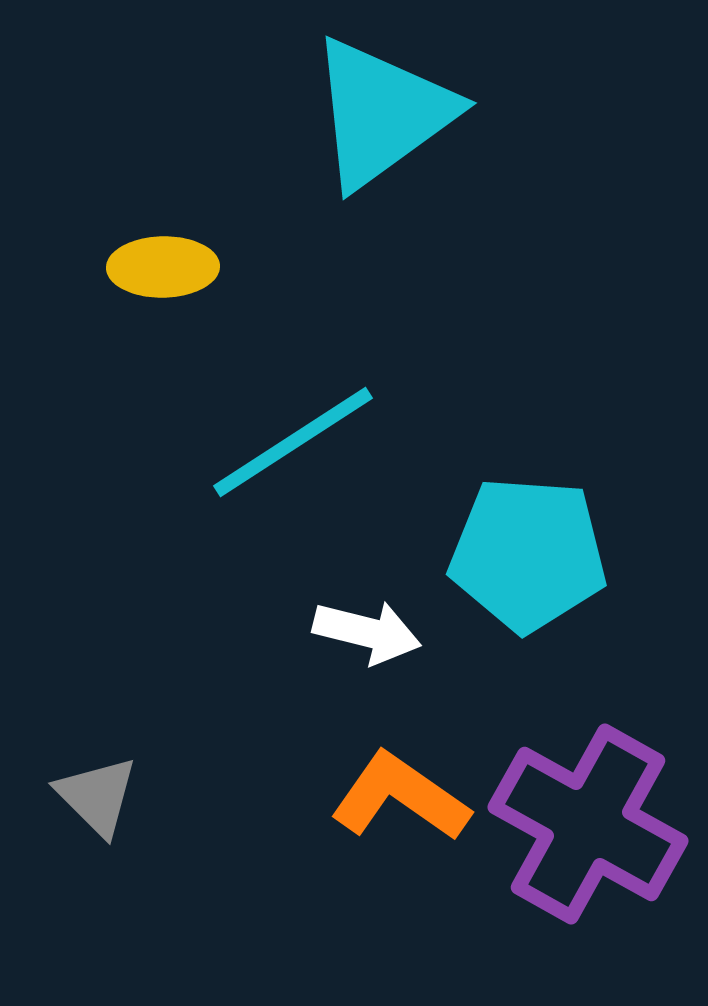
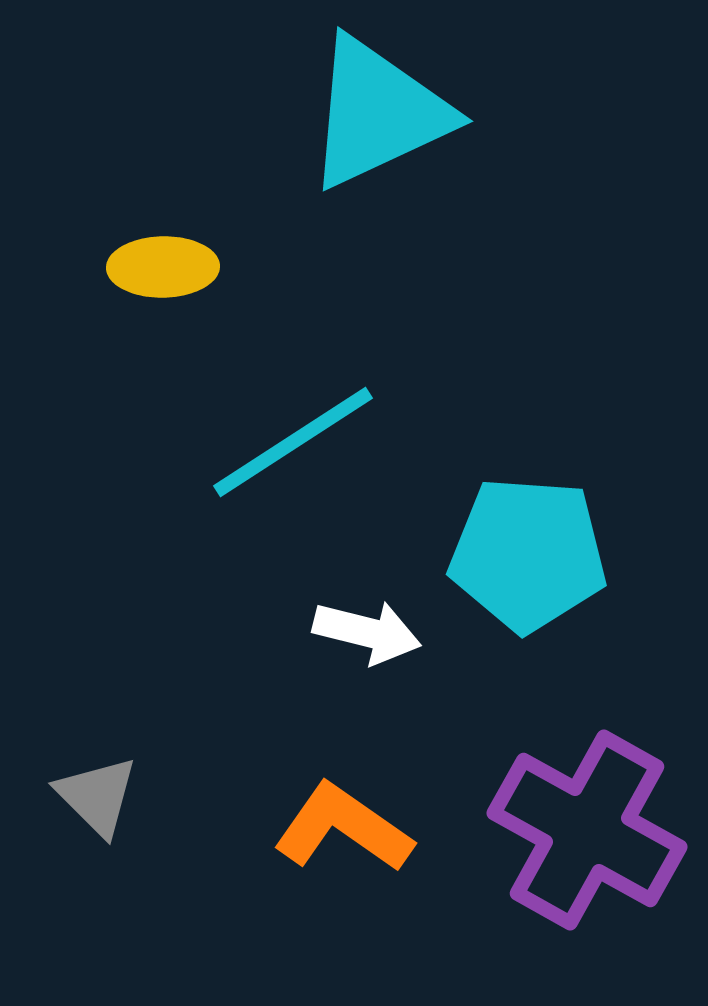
cyan triangle: moved 4 px left; rotated 11 degrees clockwise
orange L-shape: moved 57 px left, 31 px down
purple cross: moved 1 px left, 6 px down
